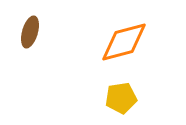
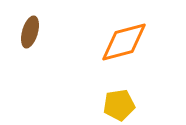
yellow pentagon: moved 2 px left, 7 px down
